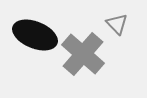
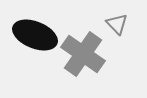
gray cross: rotated 6 degrees counterclockwise
